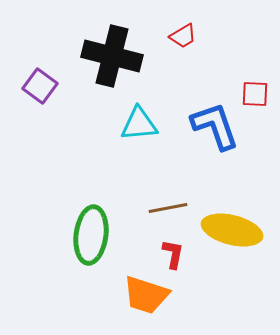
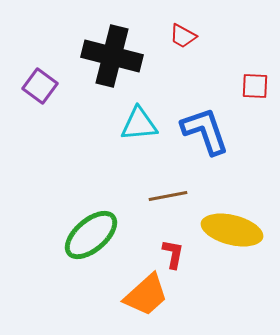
red trapezoid: rotated 60 degrees clockwise
red square: moved 8 px up
blue L-shape: moved 10 px left, 5 px down
brown line: moved 12 px up
green ellipse: rotated 42 degrees clockwise
orange trapezoid: rotated 60 degrees counterclockwise
